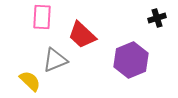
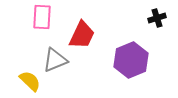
red trapezoid: rotated 108 degrees counterclockwise
